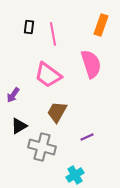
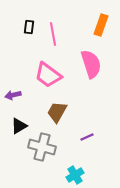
purple arrow: rotated 42 degrees clockwise
